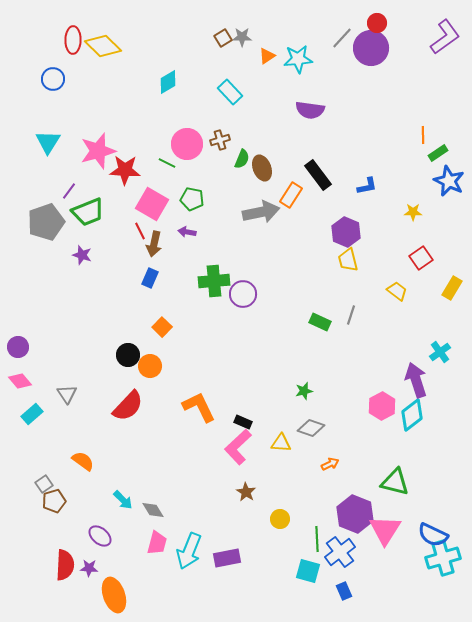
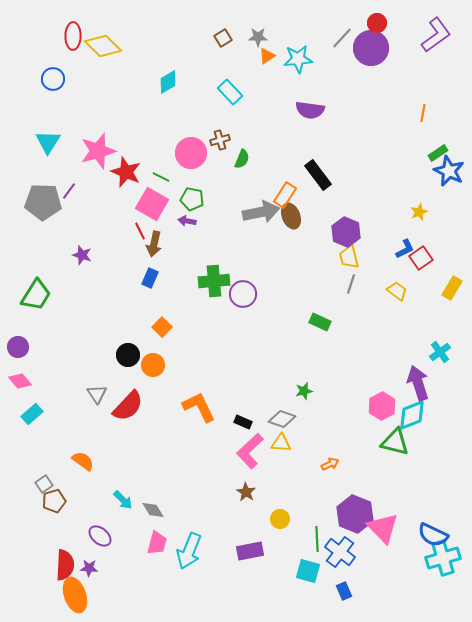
gray star at (242, 37): moved 16 px right
purple L-shape at (445, 37): moved 9 px left, 2 px up
red ellipse at (73, 40): moved 4 px up
orange line at (423, 135): moved 22 px up; rotated 12 degrees clockwise
pink circle at (187, 144): moved 4 px right, 9 px down
green line at (167, 163): moved 6 px left, 14 px down
brown ellipse at (262, 168): moved 29 px right, 48 px down
red star at (125, 170): moved 1 px right, 2 px down; rotated 20 degrees clockwise
blue star at (449, 181): moved 10 px up
blue L-shape at (367, 186): moved 38 px right, 63 px down; rotated 15 degrees counterclockwise
orange rectangle at (291, 195): moved 6 px left
green trapezoid at (88, 212): moved 52 px left, 83 px down; rotated 36 degrees counterclockwise
yellow star at (413, 212): moved 6 px right; rotated 24 degrees counterclockwise
gray pentagon at (46, 222): moved 3 px left, 20 px up; rotated 21 degrees clockwise
purple arrow at (187, 232): moved 11 px up
yellow trapezoid at (348, 260): moved 1 px right, 3 px up
gray line at (351, 315): moved 31 px up
orange circle at (150, 366): moved 3 px right, 1 px up
purple arrow at (416, 380): moved 2 px right, 3 px down
gray triangle at (67, 394): moved 30 px right
cyan diamond at (412, 415): rotated 16 degrees clockwise
gray diamond at (311, 428): moved 29 px left, 9 px up
pink L-shape at (238, 447): moved 12 px right, 4 px down
green triangle at (395, 482): moved 40 px up
pink triangle at (385, 530): moved 2 px left, 2 px up; rotated 16 degrees counterclockwise
blue cross at (340, 552): rotated 16 degrees counterclockwise
purple rectangle at (227, 558): moved 23 px right, 7 px up
orange ellipse at (114, 595): moved 39 px left
